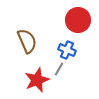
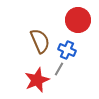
brown semicircle: moved 13 px right
